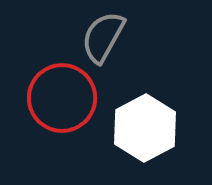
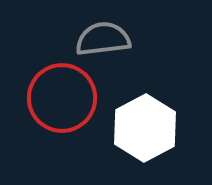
gray semicircle: moved 2 px down; rotated 54 degrees clockwise
